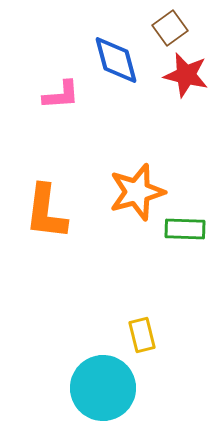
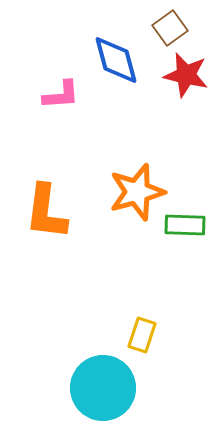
green rectangle: moved 4 px up
yellow rectangle: rotated 32 degrees clockwise
